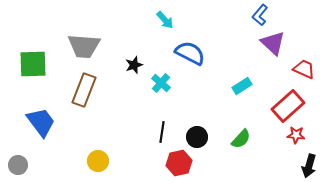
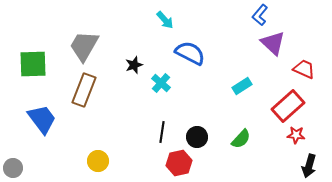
gray trapezoid: rotated 116 degrees clockwise
blue trapezoid: moved 1 px right, 3 px up
gray circle: moved 5 px left, 3 px down
